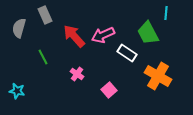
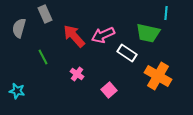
gray rectangle: moved 1 px up
green trapezoid: rotated 50 degrees counterclockwise
